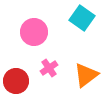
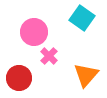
pink cross: moved 12 px up; rotated 12 degrees counterclockwise
orange triangle: rotated 12 degrees counterclockwise
red circle: moved 3 px right, 3 px up
